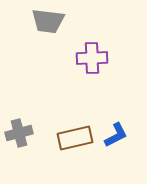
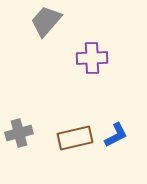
gray trapezoid: moved 2 px left; rotated 124 degrees clockwise
